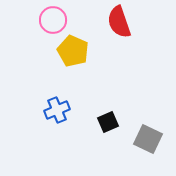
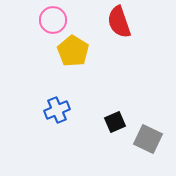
yellow pentagon: rotated 8 degrees clockwise
black square: moved 7 px right
